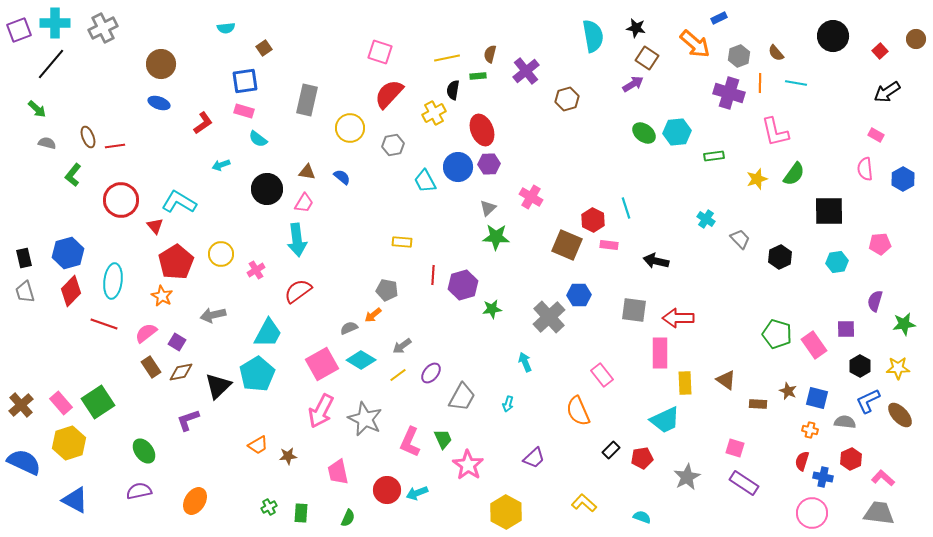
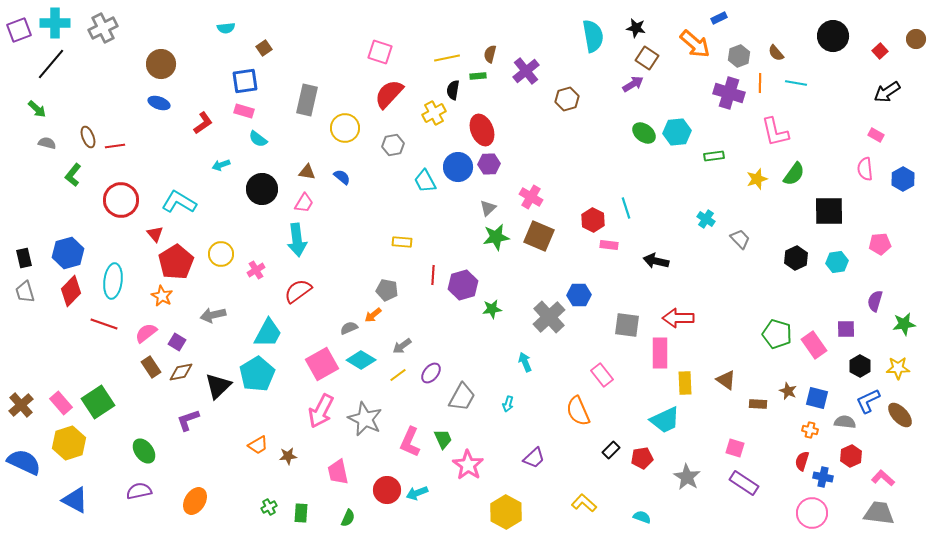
yellow circle at (350, 128): moved 5 px left
black circle at (267, 189): moved 5 px left
red triangle at (155, 226): moved 8 px down
green star at (496, 237): rotated 12 degrees counterclockwise
brown square at (567, 245): moved 28 px left, 9 px up
black hexagon at (780, 257): moved 16 px right, 1 px down
gray square at (634, 310): moved 7 px left, 15 px down
red hexagon at (851, 459): moved 3 px up
gray star at (687, 477): rotated 12 degrees counterclockwise
